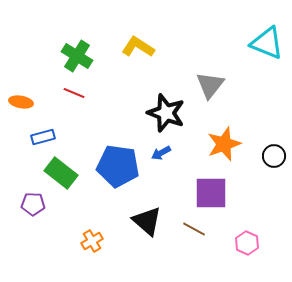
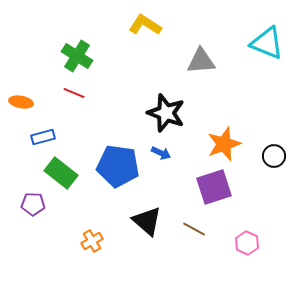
yellow L-shape: moved 7 px right, 22 px up
gray triangle: moved 9 px left, 24 px up; rotated 48 degrees clockwise
blue arrow: rotated 126 degrees counterclockwise
purple square: moved 3 px right, 6 px up; rotated 18 degrees counterclockwise
